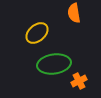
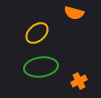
orange semicircle: rotated 66 degrees counterclockwise
green ellipse: moved 13 px left, 3 px down
